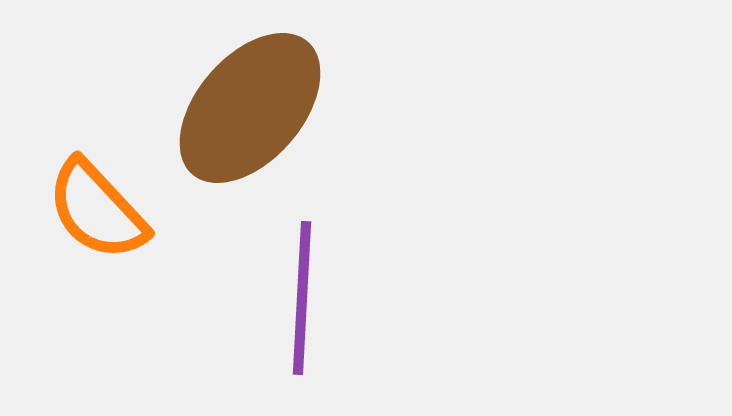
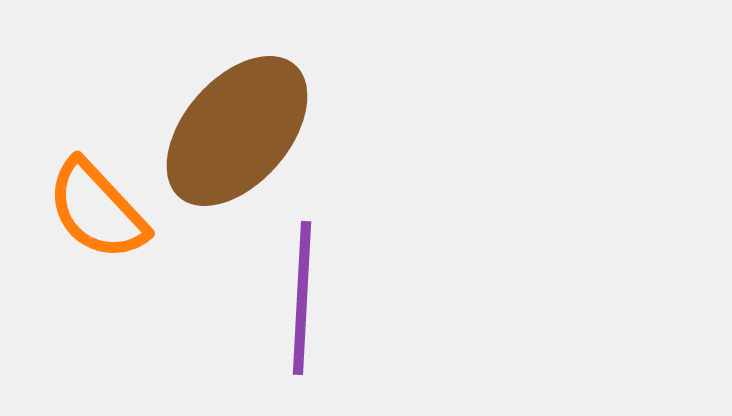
brown ellipse: moved 13 px left, 23 px down
